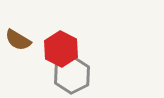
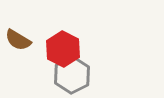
red hexagon: moved 2 px right
